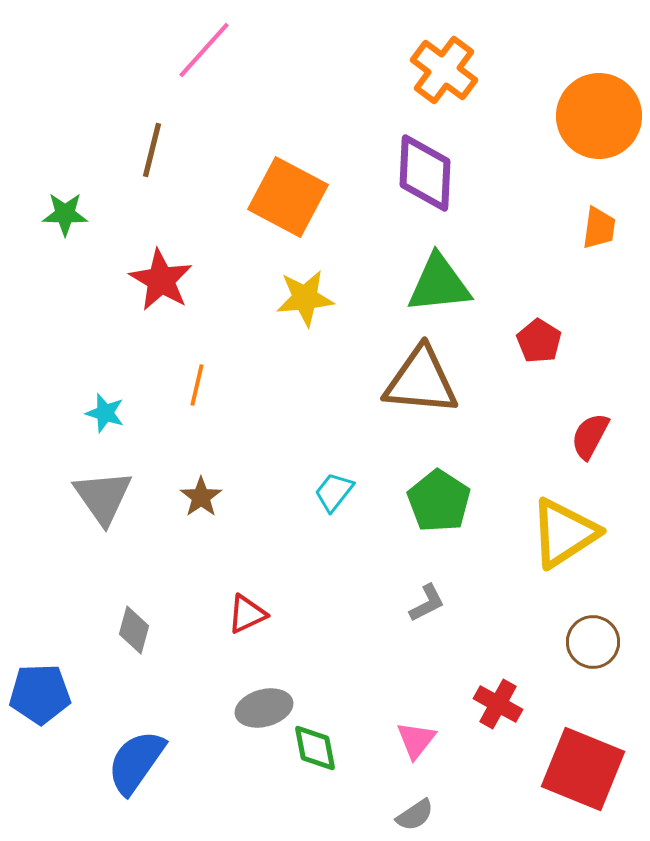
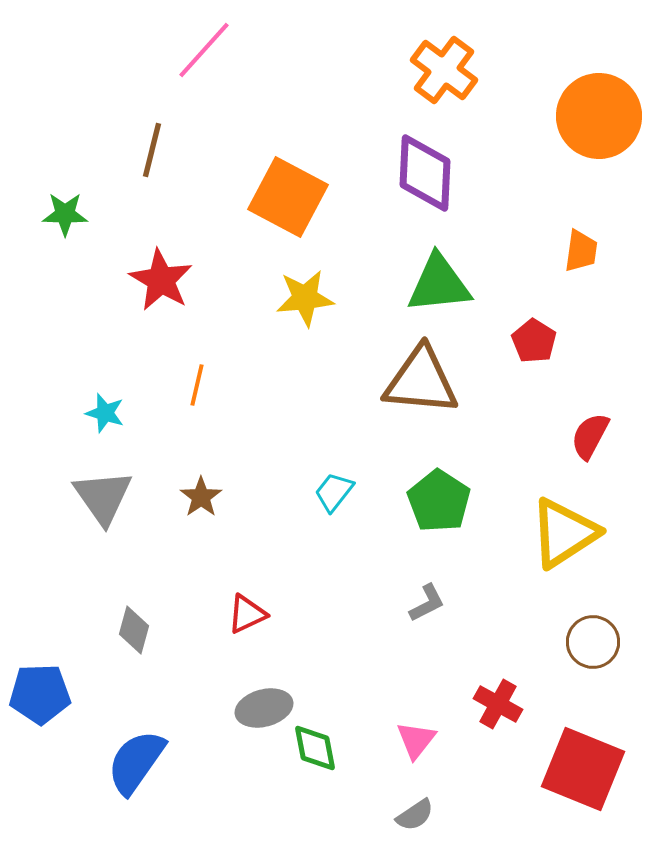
orange trapezoid: moved 18 px left, 23 px down
red pentagon: moved 5 px left
